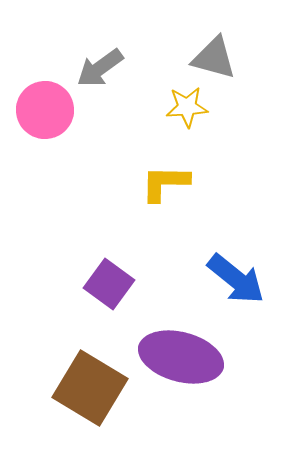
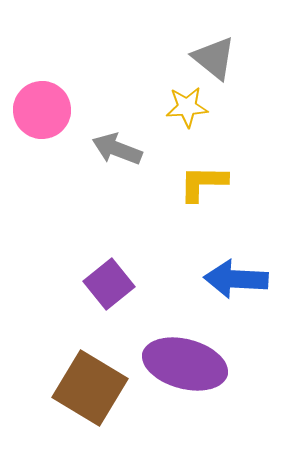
gray triangle: rotated 24 degrees clockwise
gray arrow: moved 17 px right, 81 px down; rotated 57 degrees clockwise
pink circle: moved 3 px left
yellow L-shape: moved 38 px right
blue arrow: rotated 144 degrees clockwise
purple square: rotated 15 degrees clockwise
purple ellipse: moved 4 px right, 7 px down
